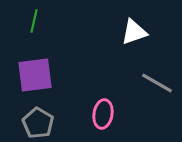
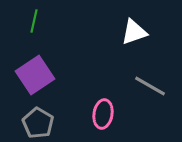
purple square: rotated 27 degrees counterclockwise
gray line: moved 7 px left, 3 px down
